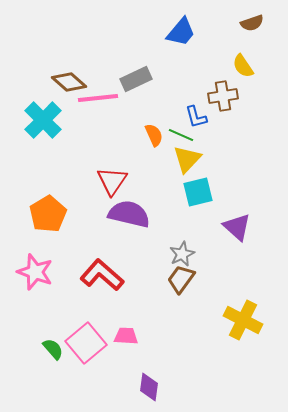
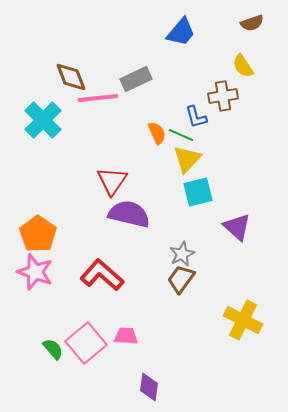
brown diamond: moved 2 px right, 5 px up; rotated 28 degrees clockwise
orange semicircle: moved 3 px right, 2 px up
orange pentagon: moved 10 px left, 20 px down; rotated 6 degrees counterclockwise
